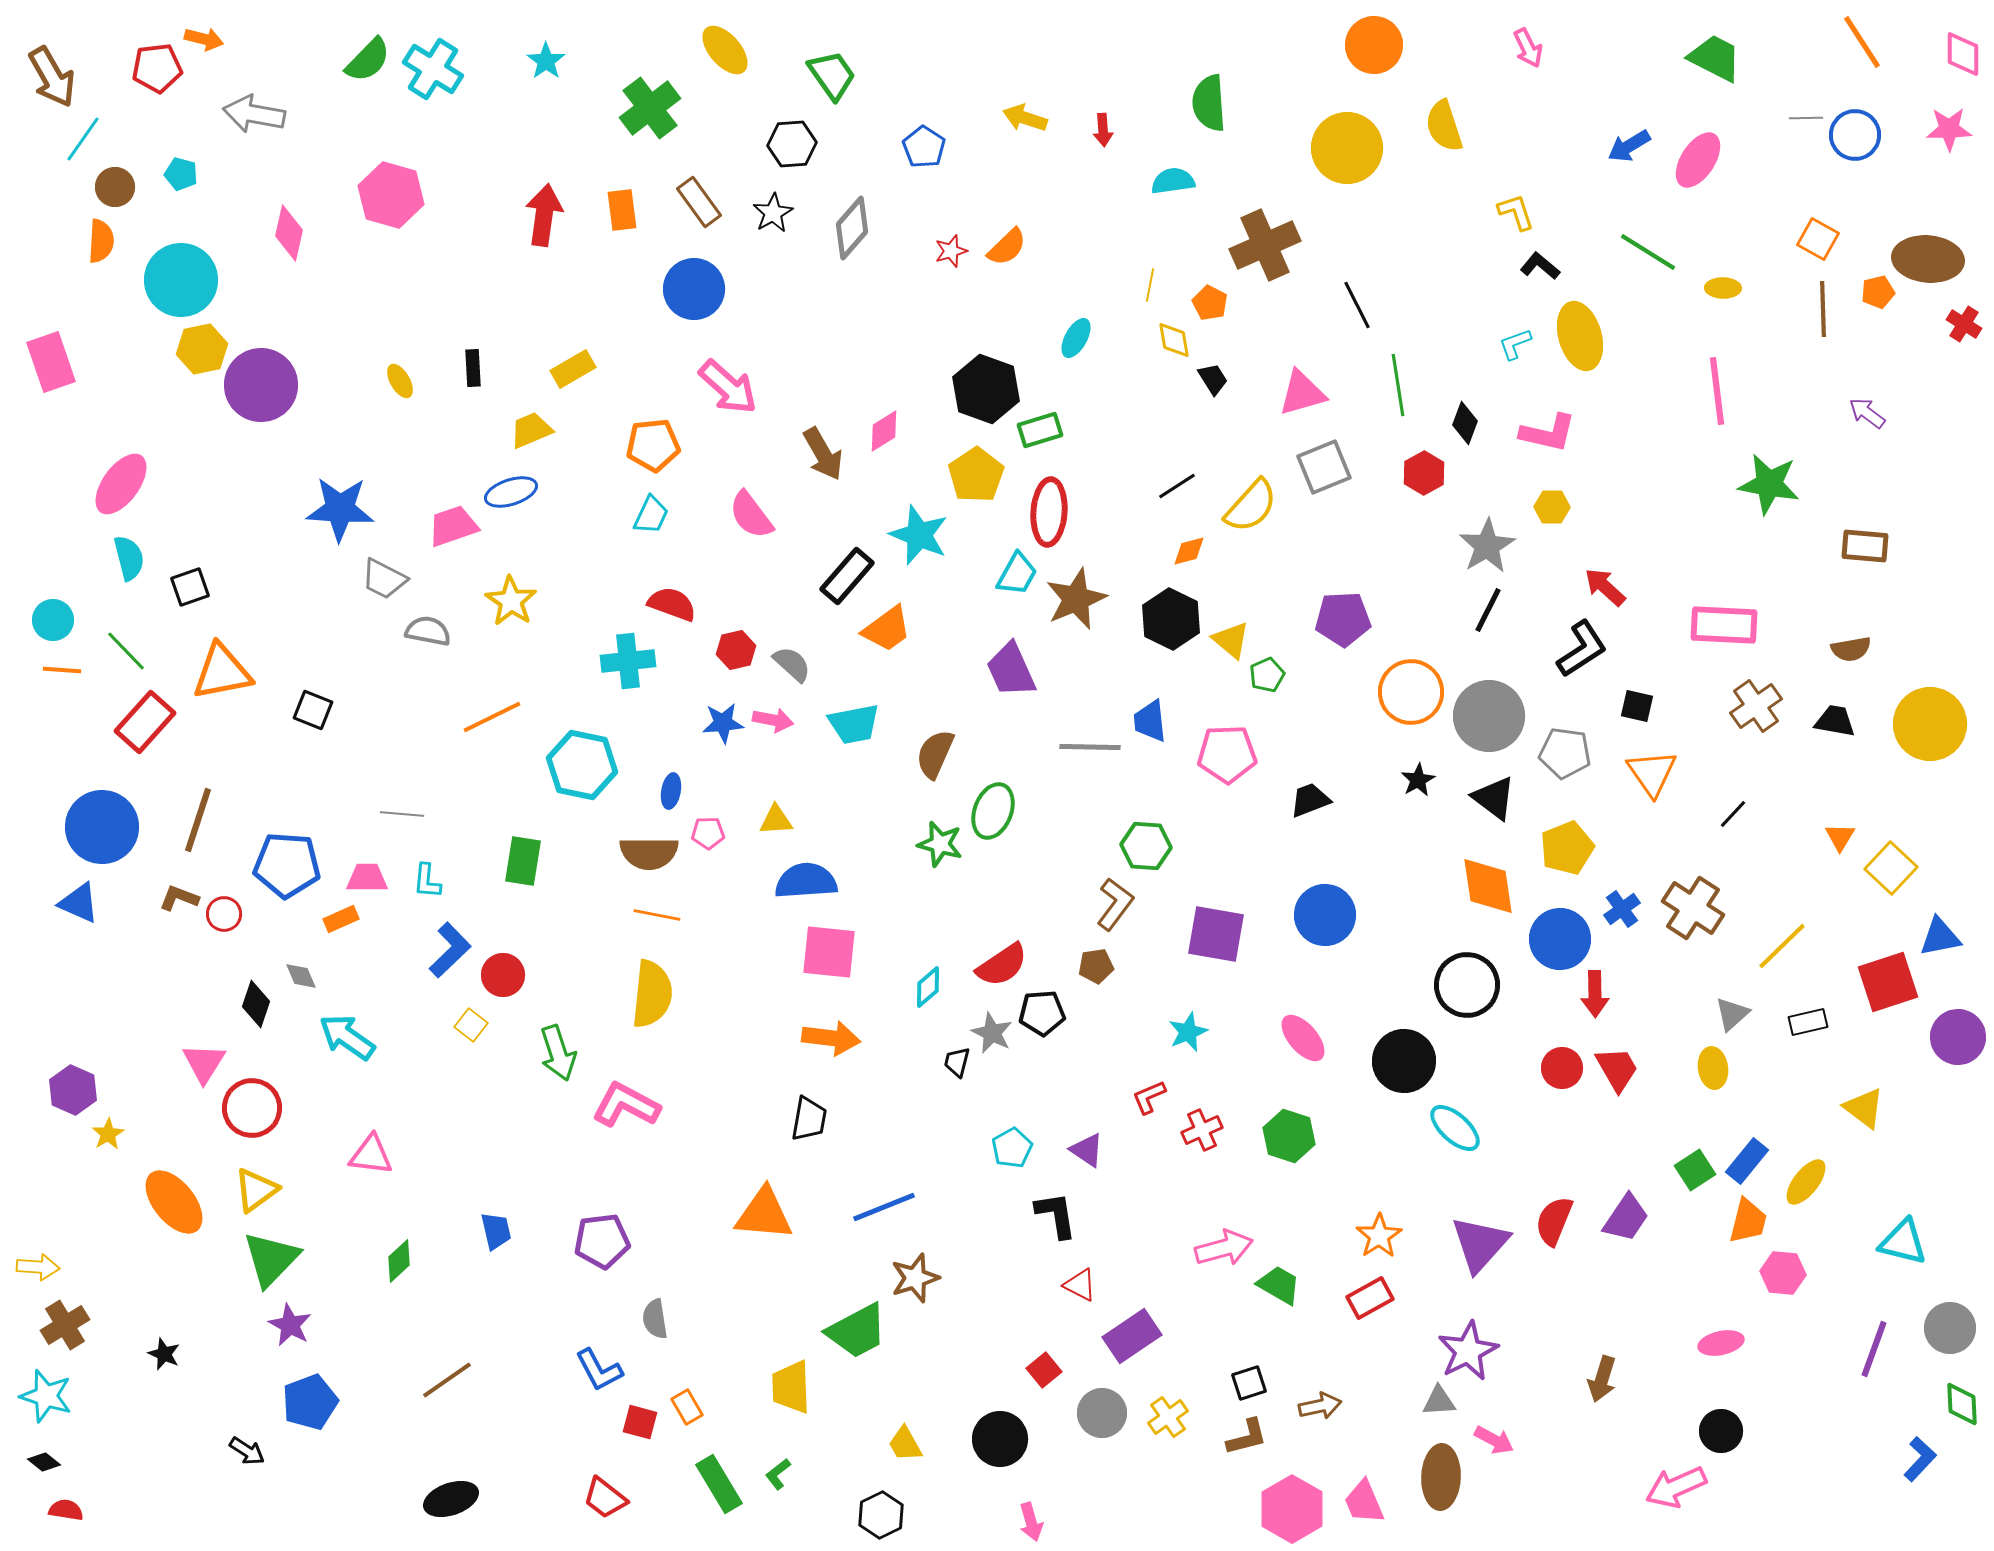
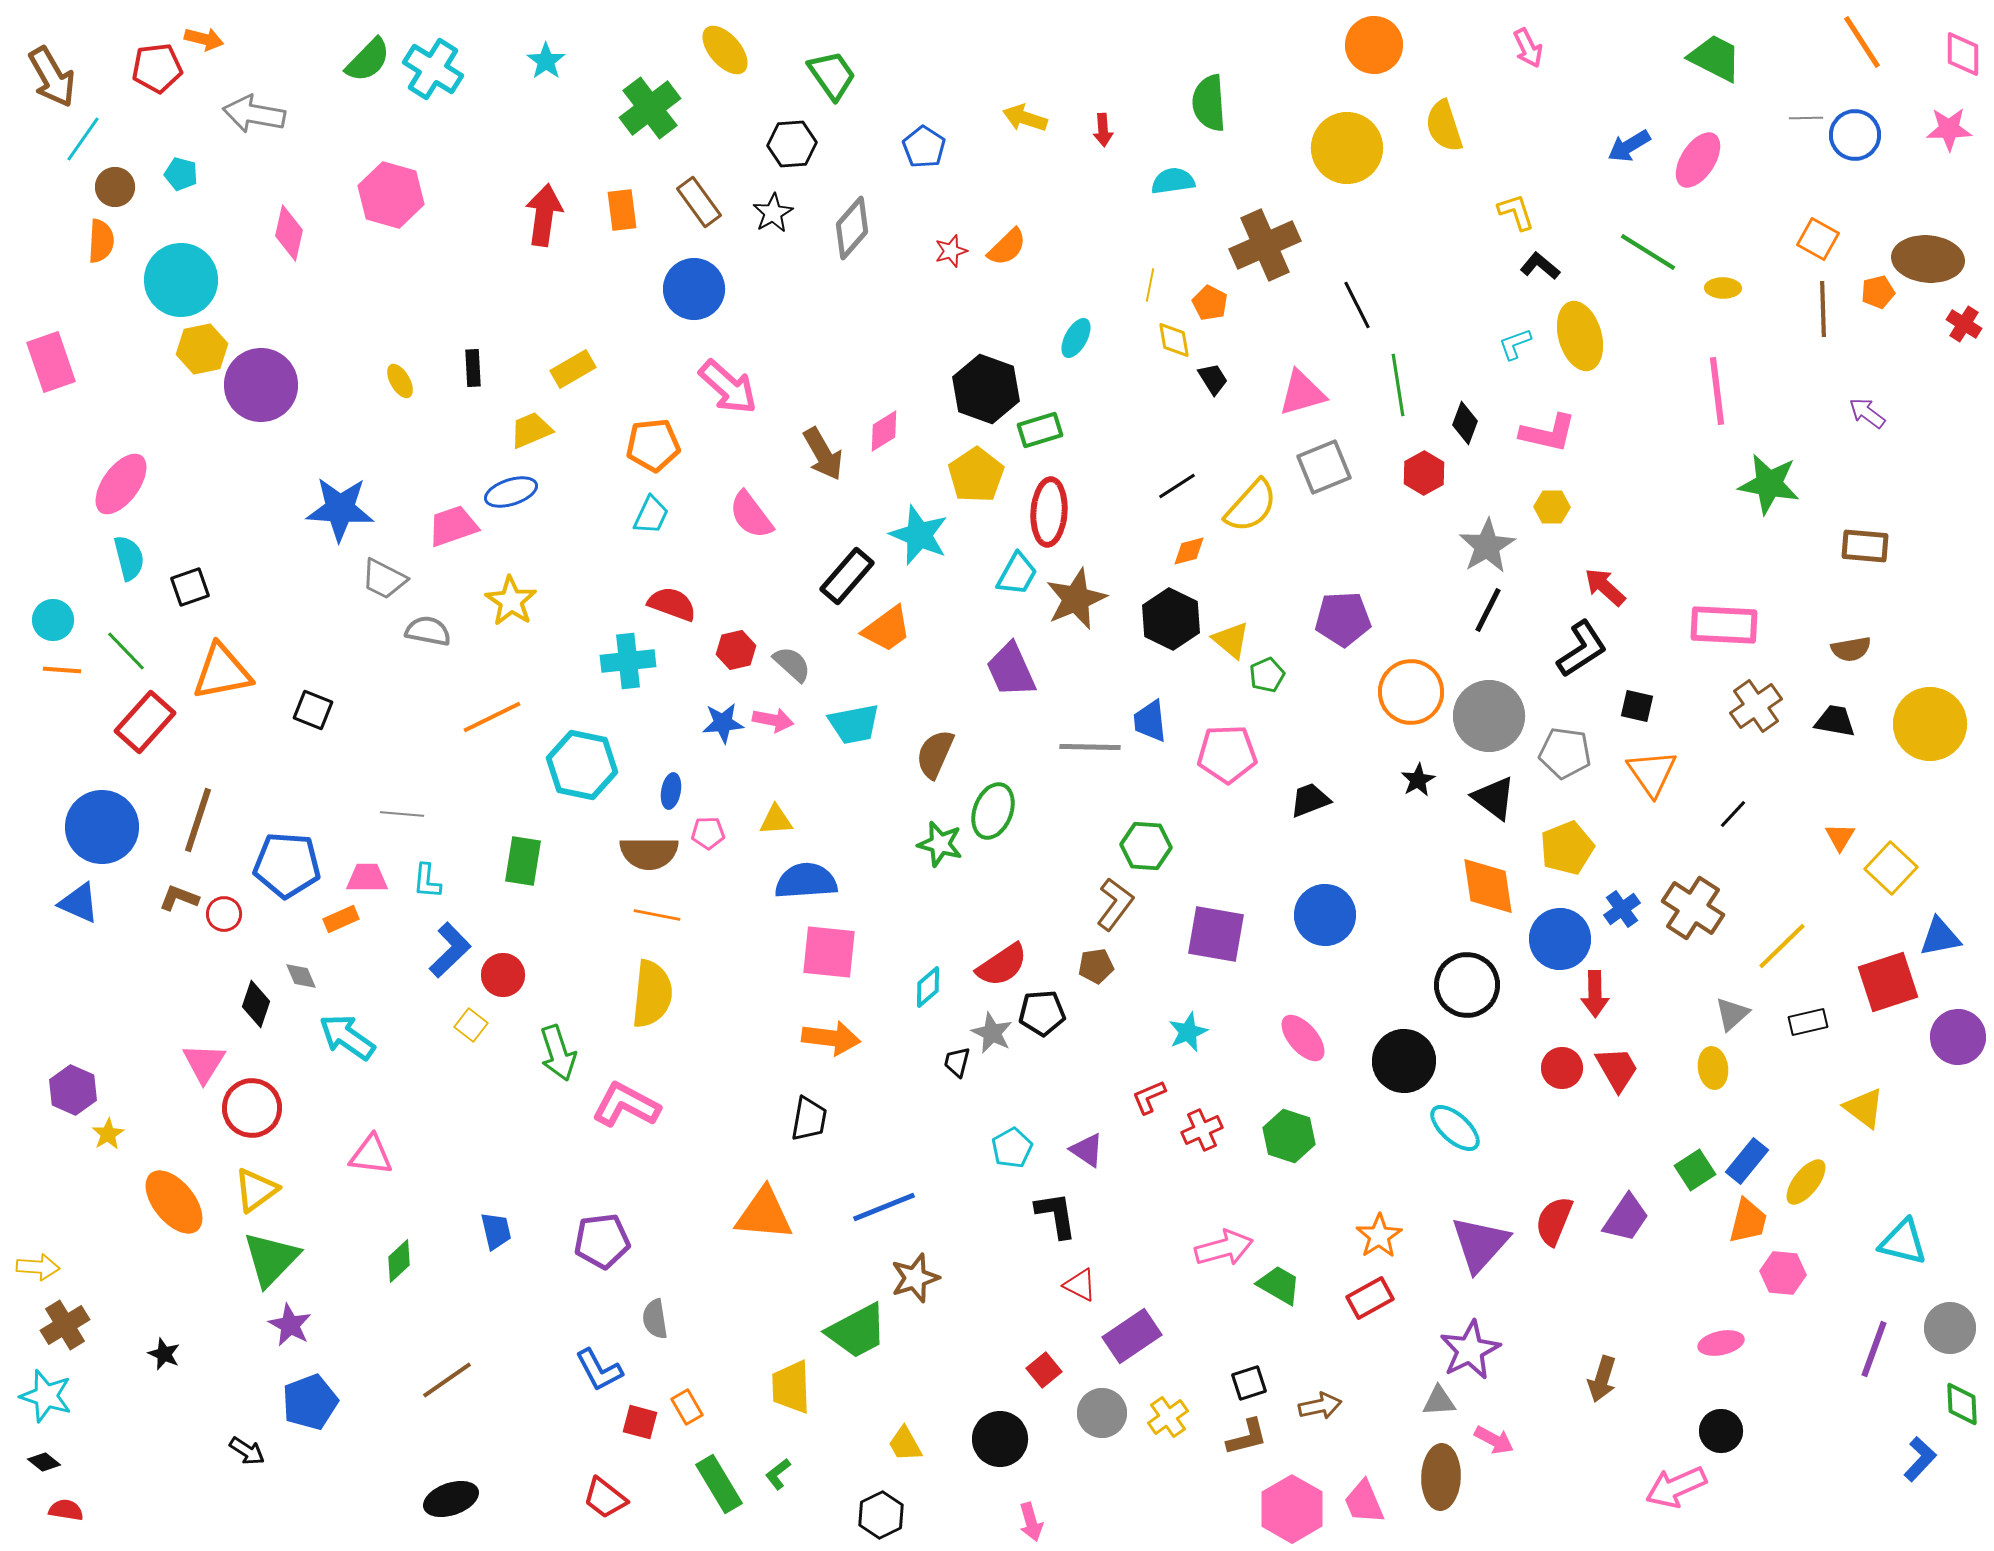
purple star at (1468, 1351): moved 2 px right, 1 px up
